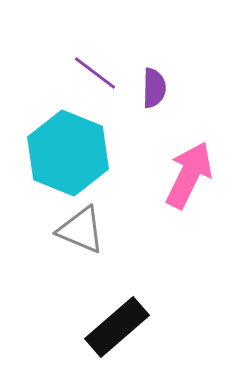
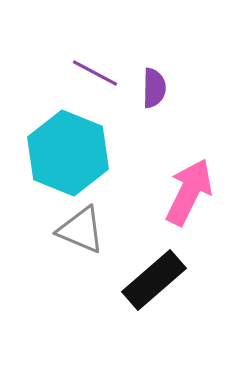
purple line: rotated 9 degrees counterclockwise
pink arrow: moved 17 px down
black rectangle: moved 37 px right, 47 px up
